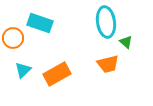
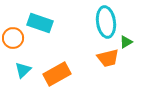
green triangle: rotated 48 degrees clockwise
orange trapezoid: moved 6 px up
